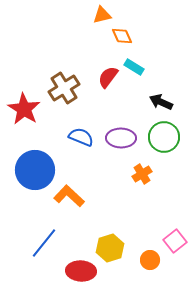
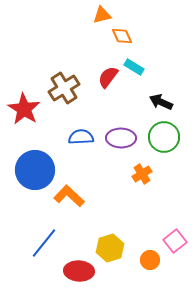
blue semicircle: rotated 25 degrees counterclockwise
red ellipse: moved 2 px left
